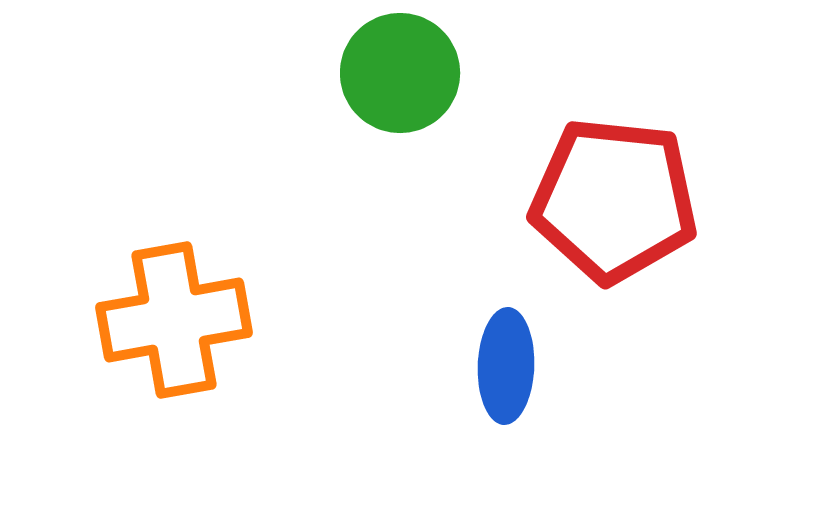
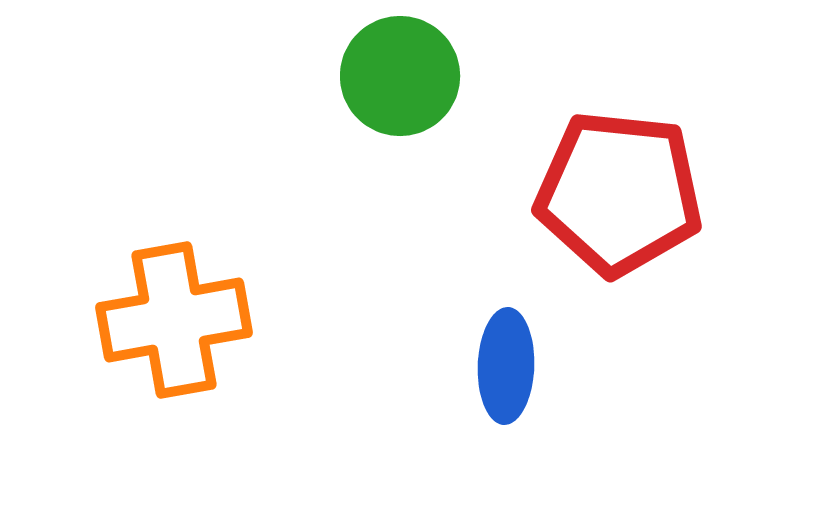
green circle: moved 3 px down
red pentagon: moved 5 px right, 7 px up
